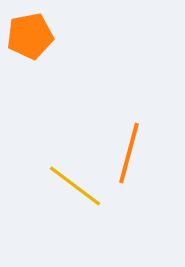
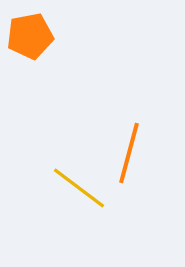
yellow line: moved 4 px right, 2 px down
